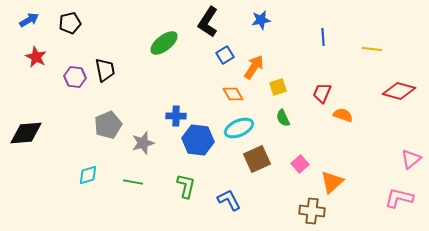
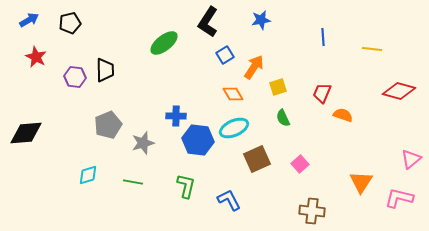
black trapezoid: rotated 10 degrees clockwise
cyan ellipse: moved 5 px left
orange triangle: moved 29 px right; rotated 15 degrees counterclockwise
